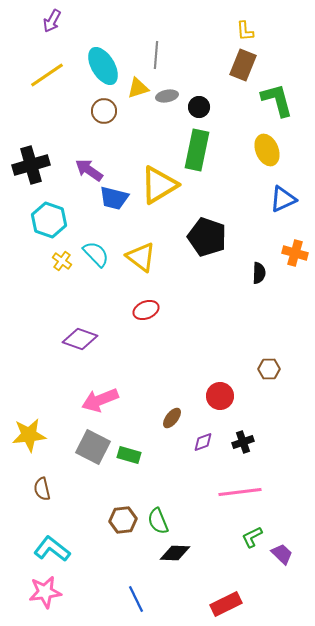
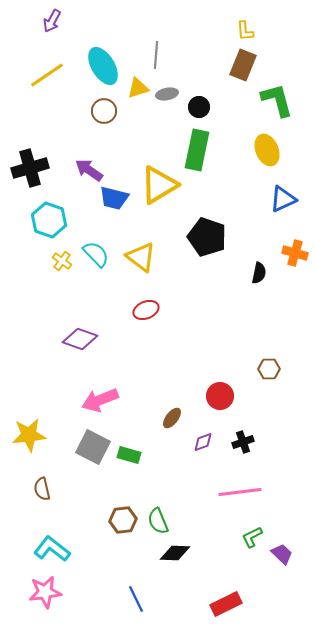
gray ellipse at (167, 96): moved 2 px up
black cross at (31, 165): moved 1 px left, 3 px down
black semicircle at (259, 273): rotated 10 degrees clockwise
